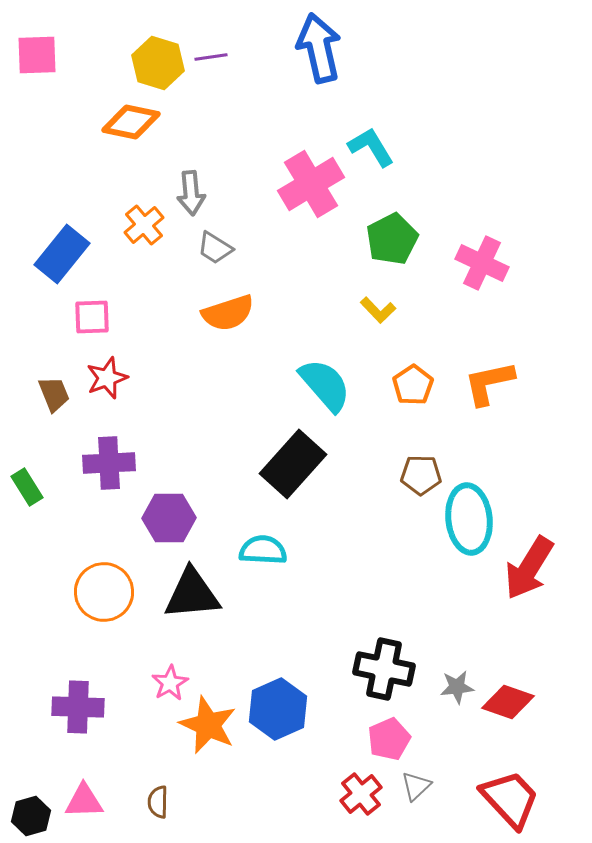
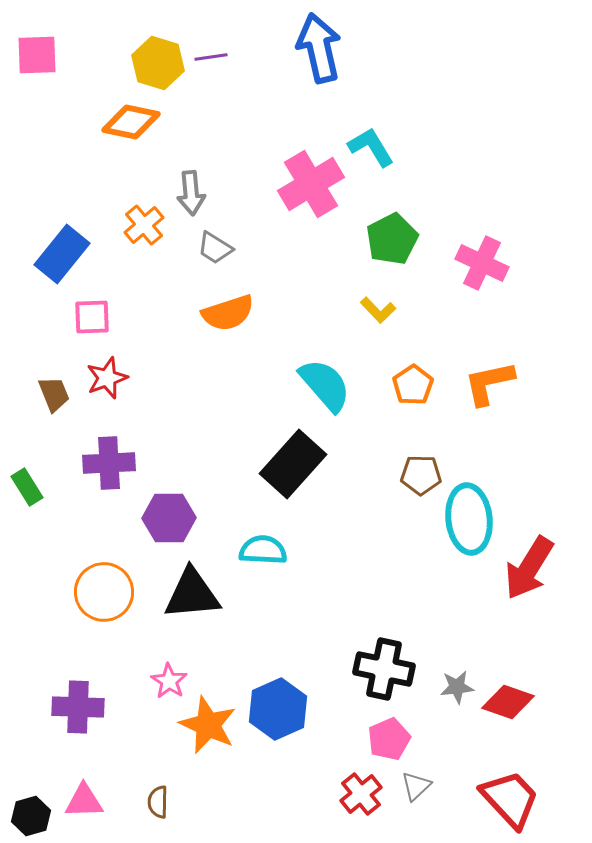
pink star at (170, 683): moved 1 px left, 2 px up; rotated 9 degrees counterclockwise
